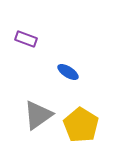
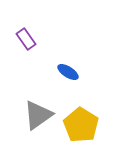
purple rectangle: rotated 35 degrees clockwise
